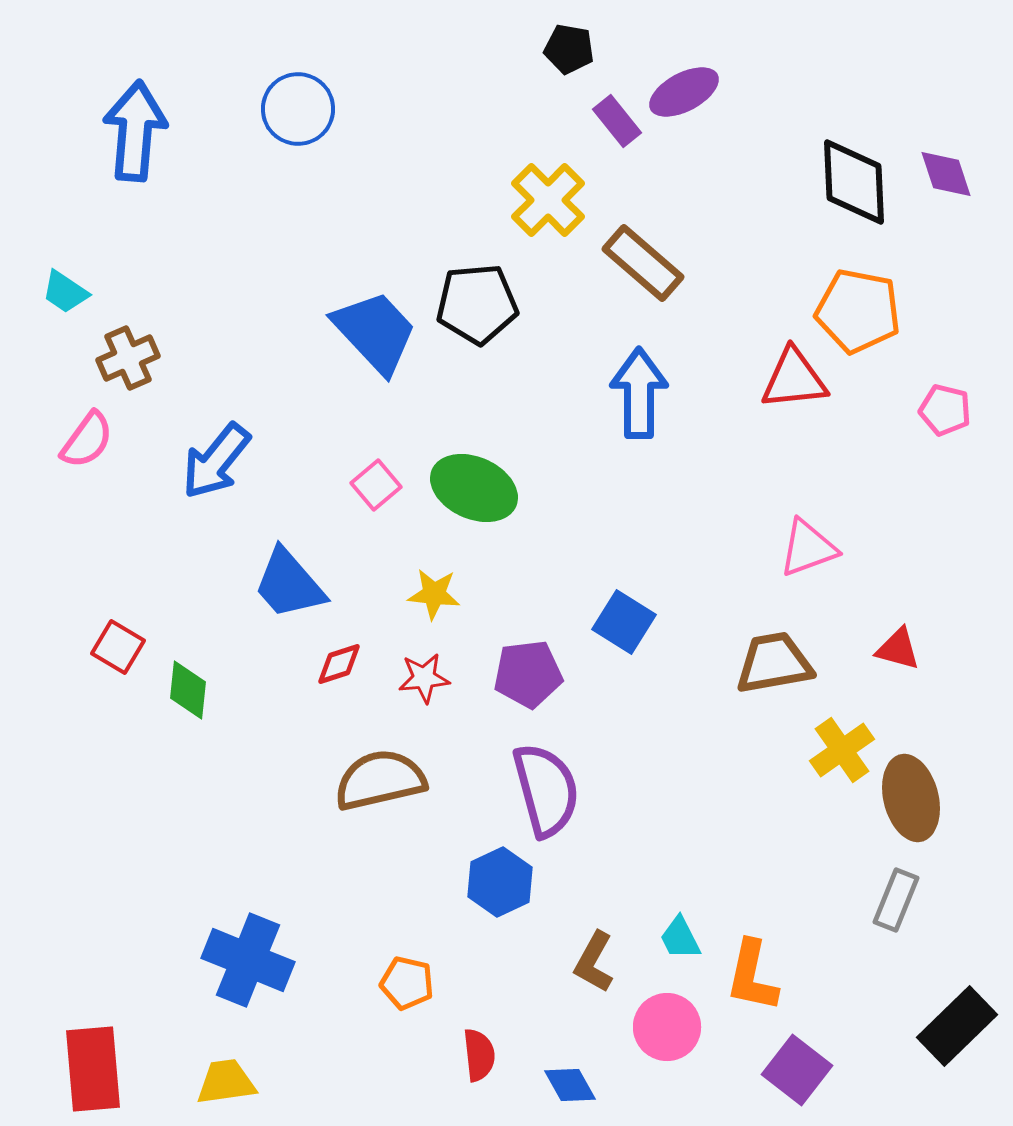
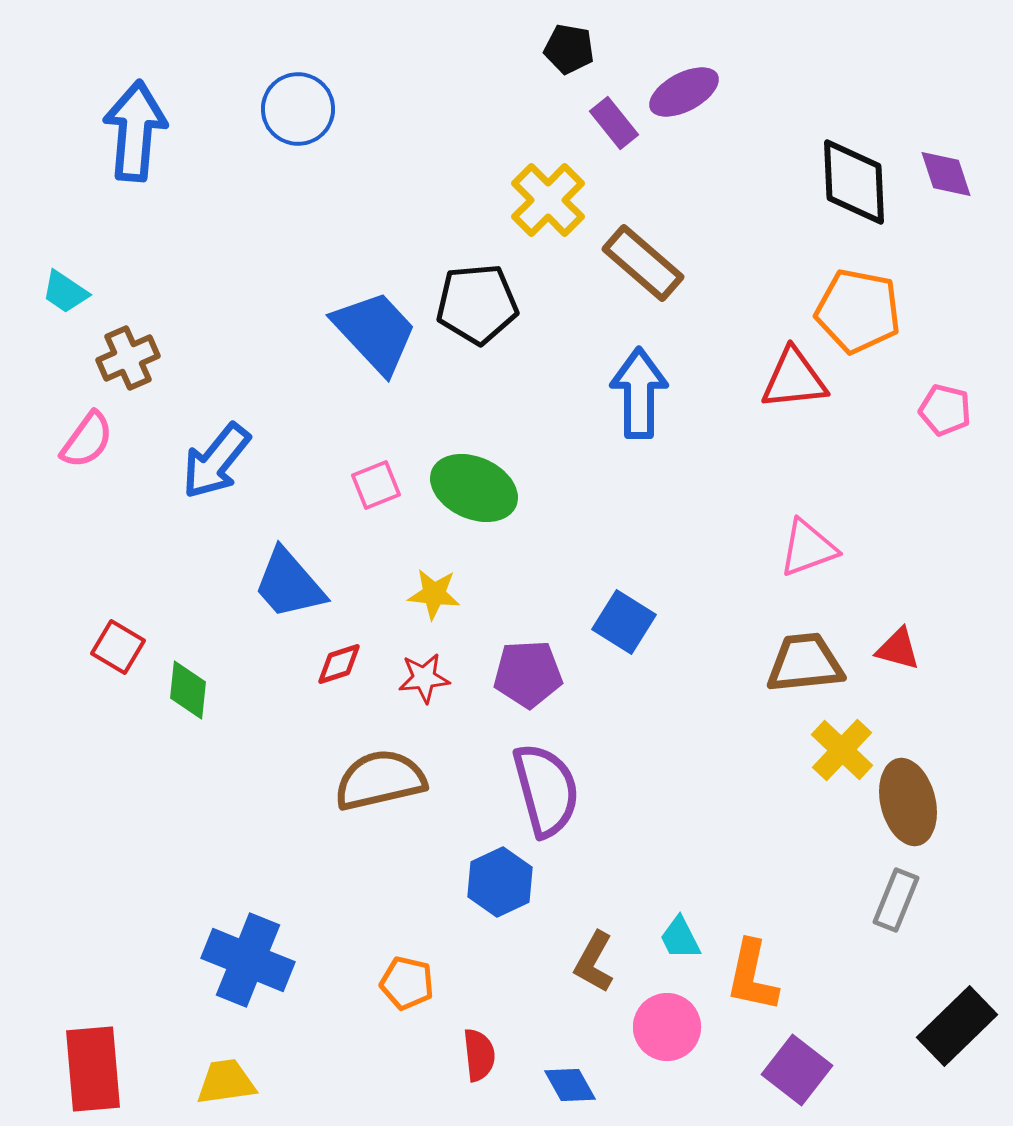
purple rectangle at (617, 121): moved 3 px left, 2 px down
pink square at (376, 485): rotated 18 degrees clockwise
brown trapezoid at (774, 663): moved 31 px right; rotated 4 degrees clockwise
purple pentagon at (528, 674): rotated 4 degrees clockwise
yellow cross at (842, 750): rotated 12 degrees counterclockwise
brown ellipse at (911, 798): moved 3 px left, 4 px down
